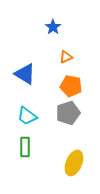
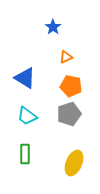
blue triangle: moved 4 px down
gray pentagon: moved 1 px right, 1 px down
green rectangle: moved 7 px down
